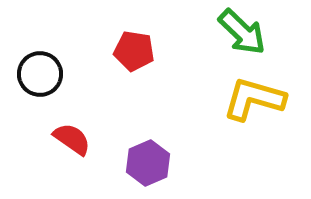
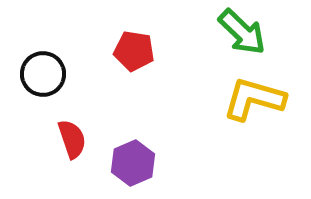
black circle: moved 3 px right
red semicircle: rotated 36 degrees clockwise
purple hexagon: moved 15 px left
